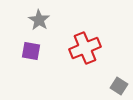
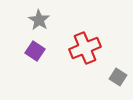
purple square: moved 4 px right; rotated 24 degrees clockwise
gray square: moved 1 px left, 9 px up
